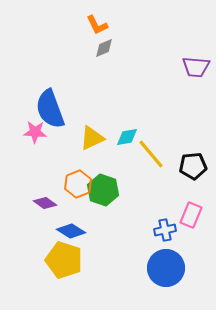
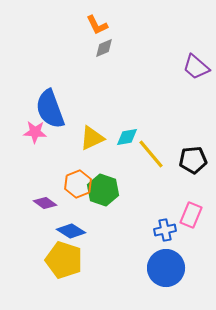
purple trapezoid: rotated 36 degrees clockwise
black pentagon: moved 6 px up
